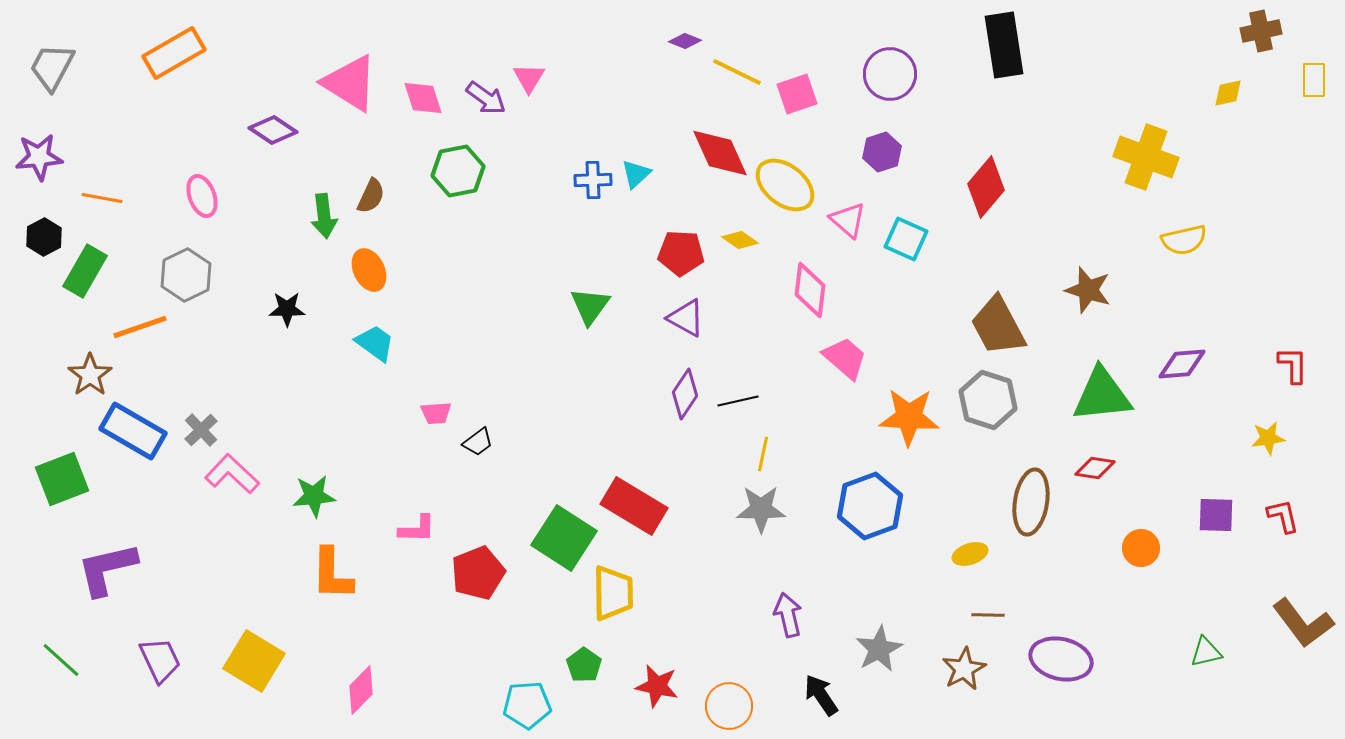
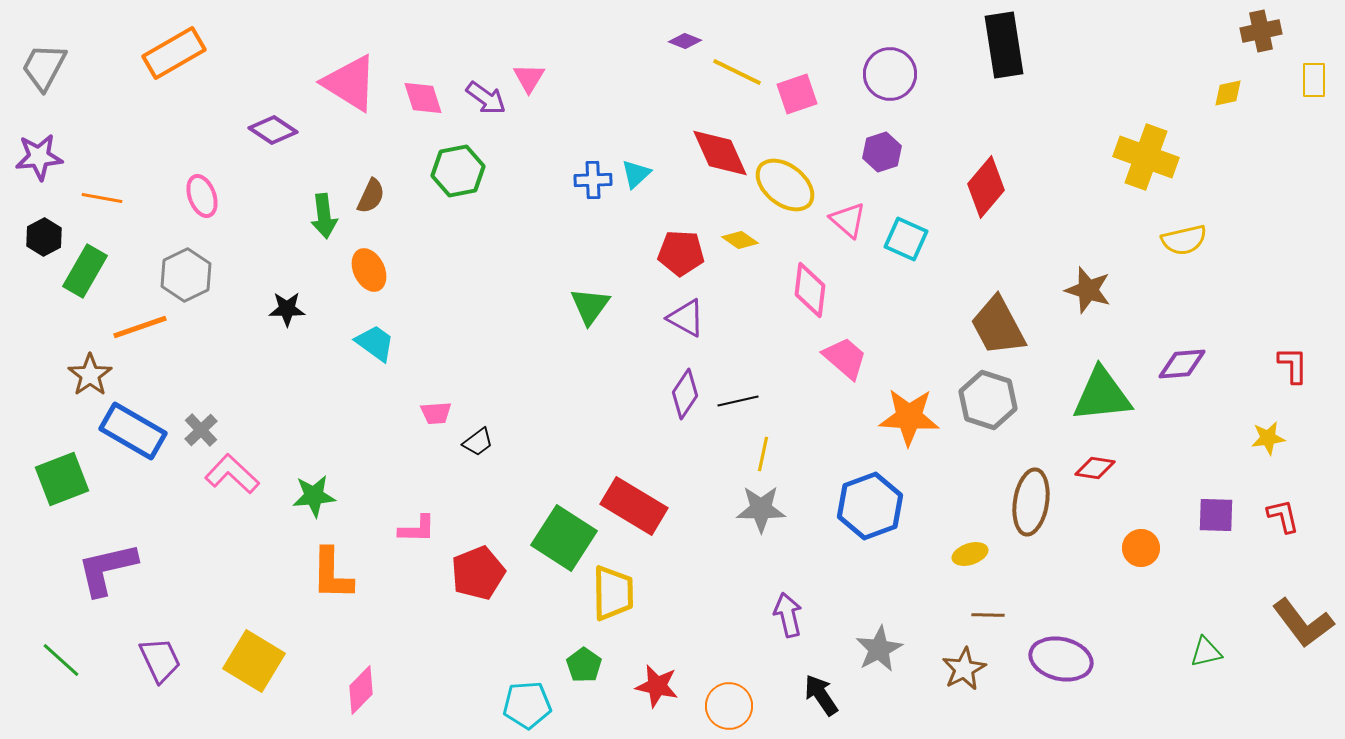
gray trapezoid at (52, 67): moved 8 px left
